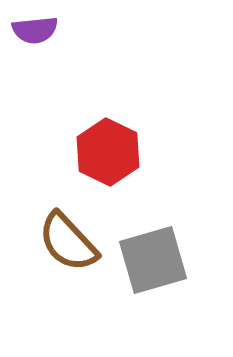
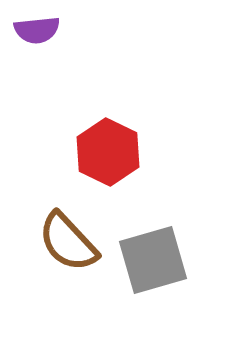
purple semicircle: moved 2 px right
